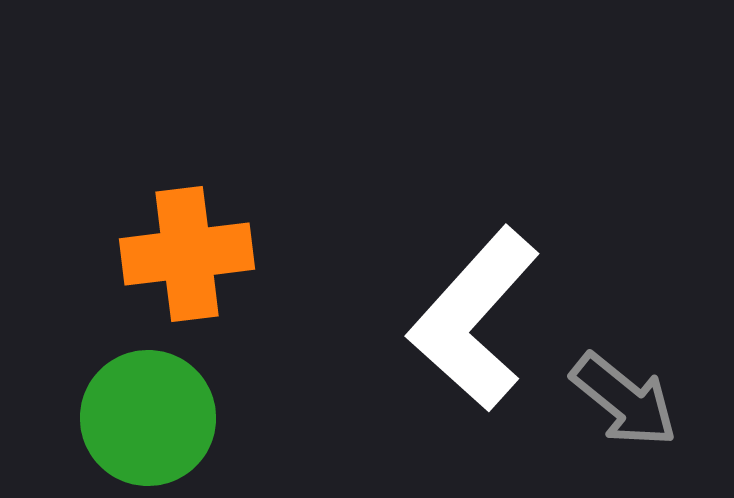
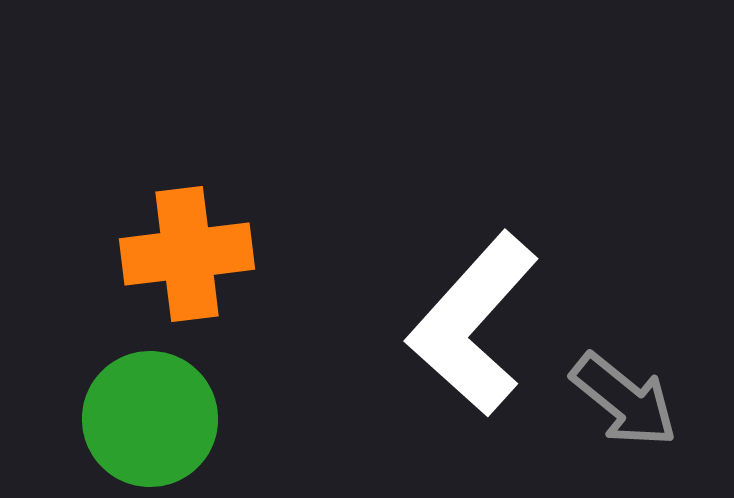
white L-shape: moved 1 px left, 5 px down
green circle: moved 2 px right, 1 px down
